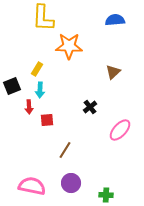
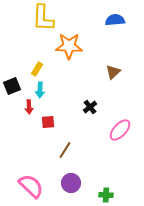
red square: moved 1 px right, 2 px down
pink semicircle: moved 1 px left; rotated 32 degrees clockwise
